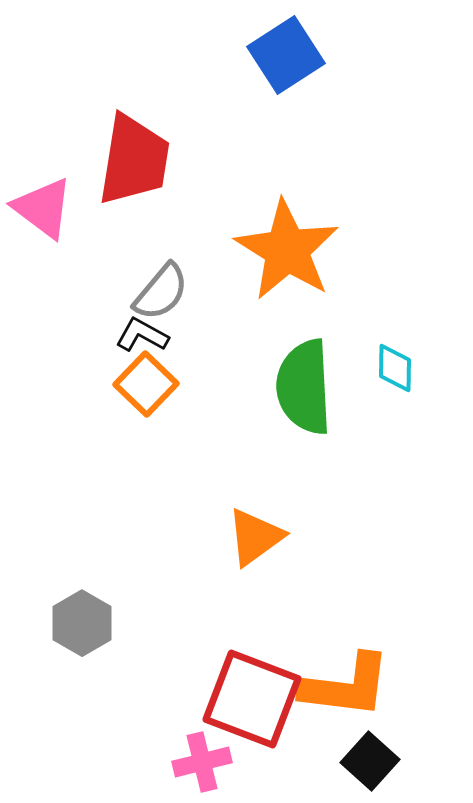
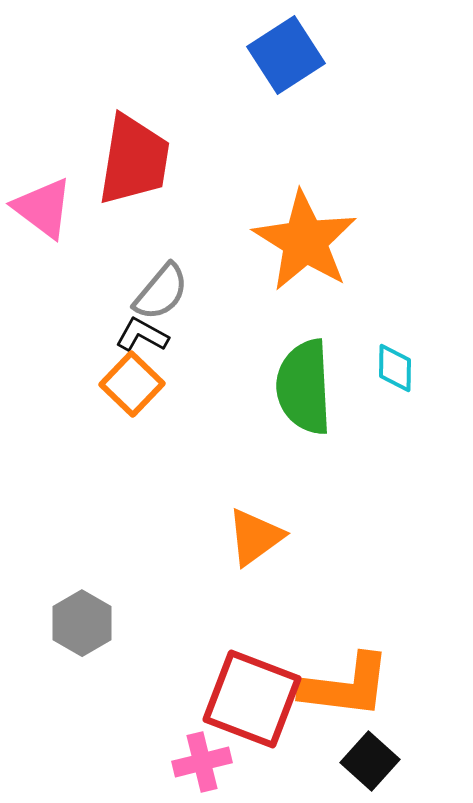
orange star: moved 18 px right, 9 px up
orange square: moved 14 px left
